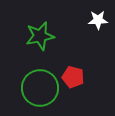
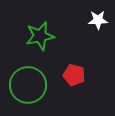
red pentagon: moved 1 px right, 2 px up
green circle: moved 12 px left, 3 px up
